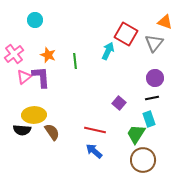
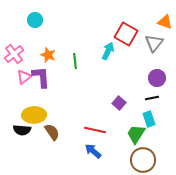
purple circle: moved 2 px right
blue arrow: moved 1 px left
